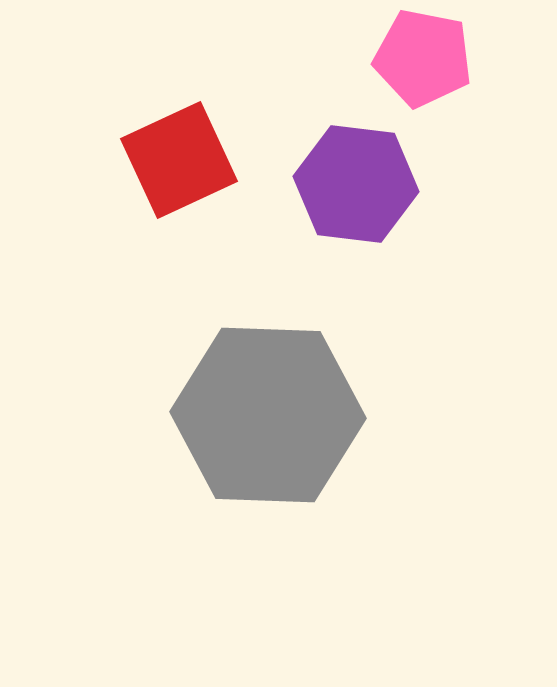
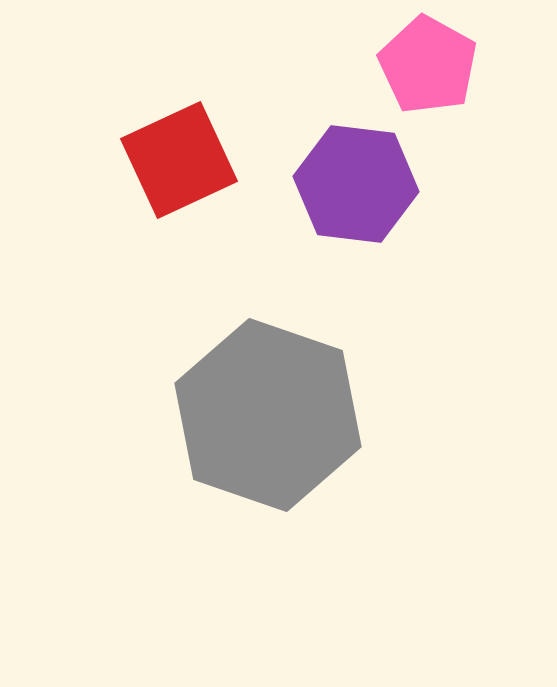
pink pentagon: moved 5 px right, 7 px down; rotated 18 degrees clockwise
gray hexagon: rotated 17 degrees clockwise
